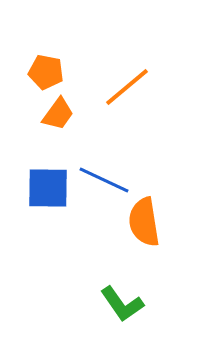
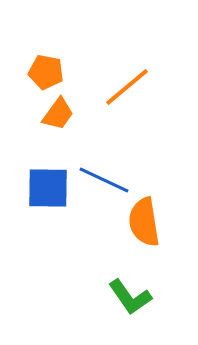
green L-shape: moved 8 px right, 7 px up
